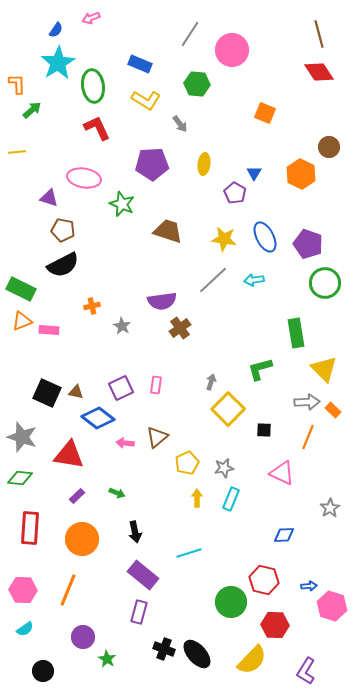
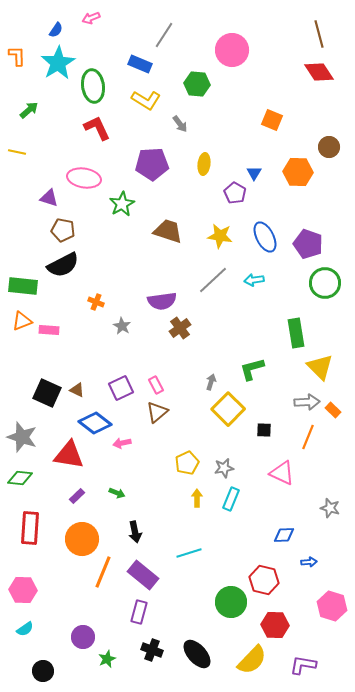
gray line at (190, 34): moved 26 px left, 1 px down
orange L-shape at (17, 84): moved 28 px up
green arrow at (32, 110): moved 3 px left
orange square at (265, 113): moved 7 px right, 7 px down
yellow line at (17, 152): rotated 18 degrees clockwise
orange hexagon at (301, 174): moved 3 px left, 2 px up; rotated 24 degrees counterclockwise
green star at (122, 204): rotated 20 degrees clockwise
yellow star at (224, 239): moved 4 px left, 3 px up
green rectangle at (21, 289): moved 2 px right, 3 px up; rotated 20 degrees counterclockwise
orange cross at (92, 306): moved 4 px right, 4 px up; rotated 35 degrees clockwise
green L-shape at (260, 369): moved 8 px left
yellow triangle at (324, 369): moved 4 px left, 2 px up
pink rectangle at (156, 385): rotated 36 degrees counterclockwise
brown triangle at (76, 392): moved 1 px right, 2 px up; rotated 14 degrees clockwise
blue diamond at (98, 418): moved 3 px left, 5 px down
brown triangle at (157, 437): moved 25 px up
pink arrow at (125, 443): moved 3 px left; rotated 18 degrees counterclockwise
gray star at (330, 508): rotated 24 degrees counterclockwise
blue arrow at (309, 586): moved 24 px up
orange line at (68, 590): moved 35 px right, 18 px up
black cross at (164, 649): moved 12 px left, 1 px down
green star at (107, 659): rotated 18 degrees clockwise
purple L-shape at (306, 671): moved 3 px left, 6 px up; rotated 68 degrees clockwise
